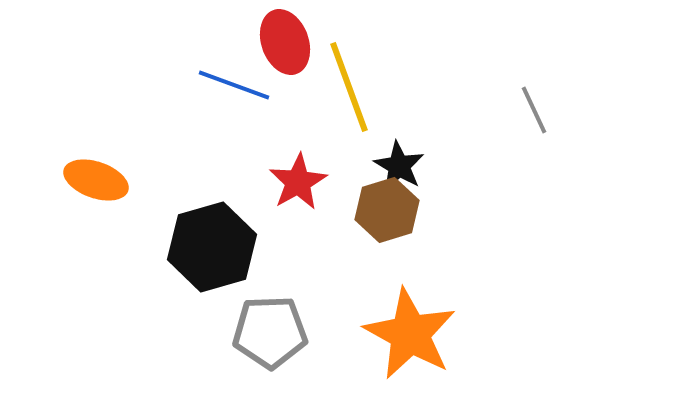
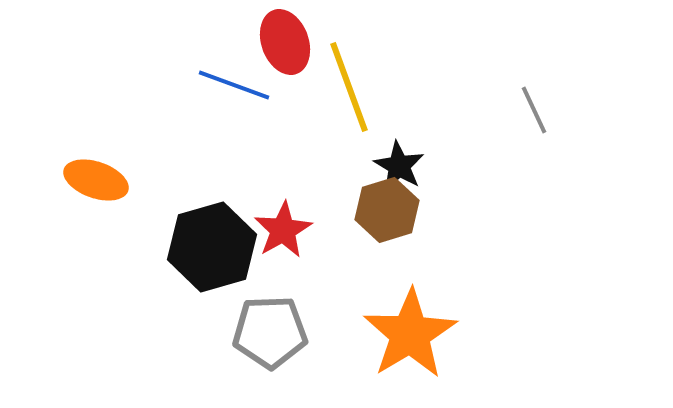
red star: moved 15 px left, 48 px down
orange star: rotated 12 degrees clockwise
